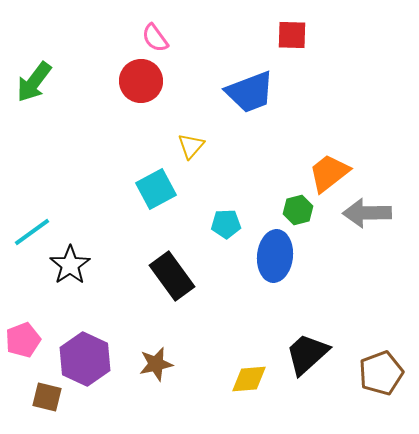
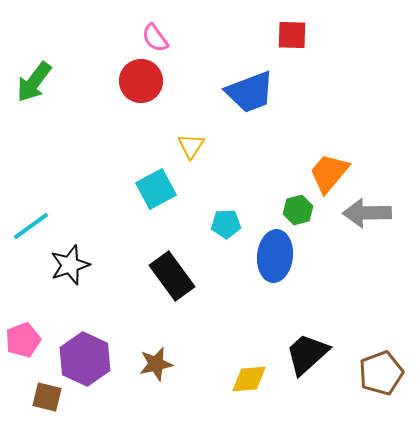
yellow triangle: rotated 8 degrees counterclockwise
orange trapezoid: rotated 12 degrees counterclockwise
cyan line: moved 1 px left, 6 px up
black star: rotated 15 degrees clockwise
